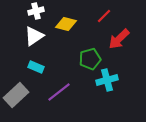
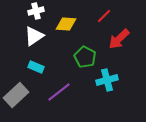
yellow diamond: rotated 10 degrees counterclockwise
green pentagon: moved 5 px left, 2 px up; rotated 30 degrees counterclockwise
